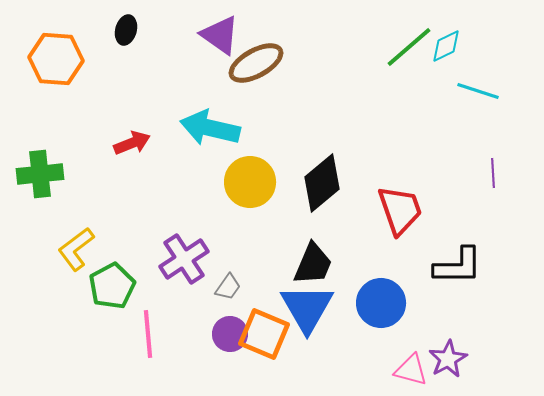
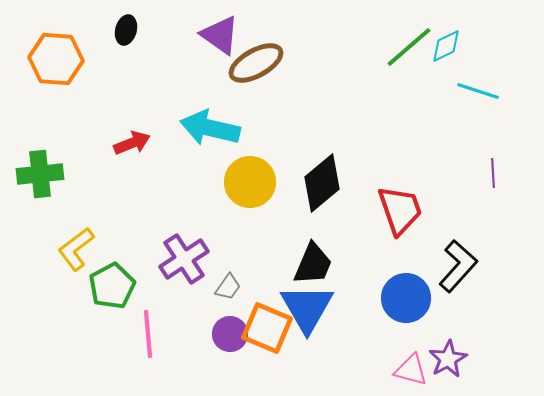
black L-shape: rotated 48 degrees counterclockwise
blue circle: moved 25 px right, 5 px up
orange square: moved 3 px right, 6 px up
